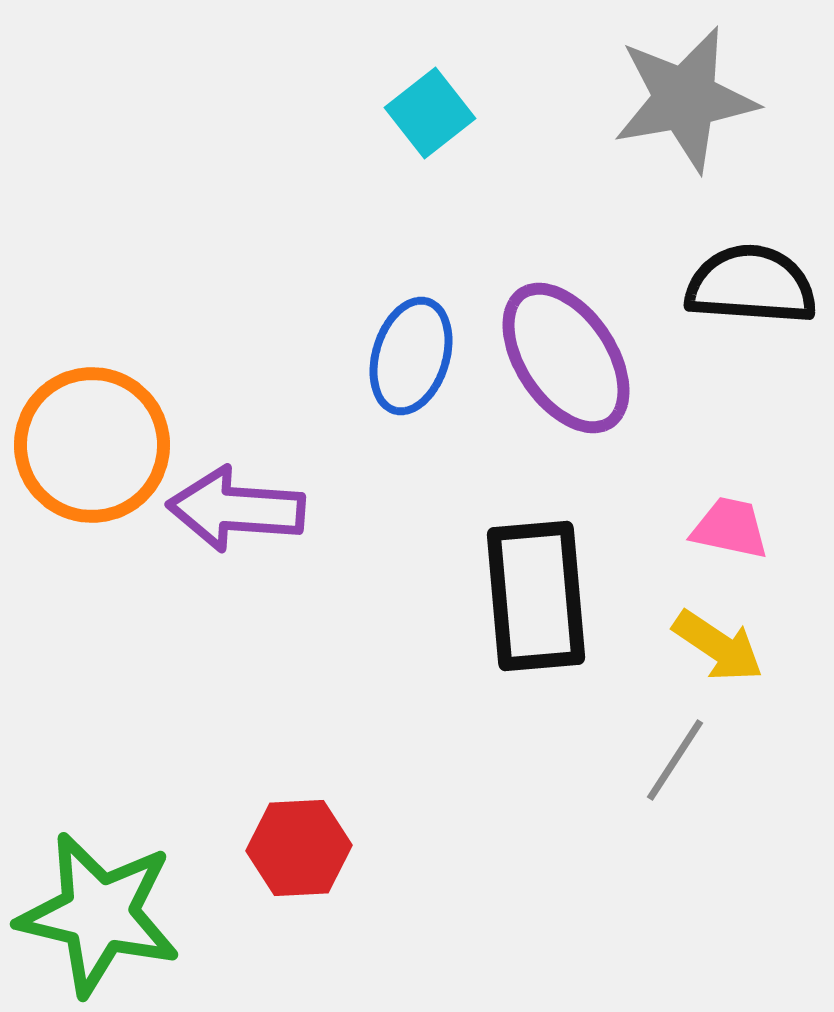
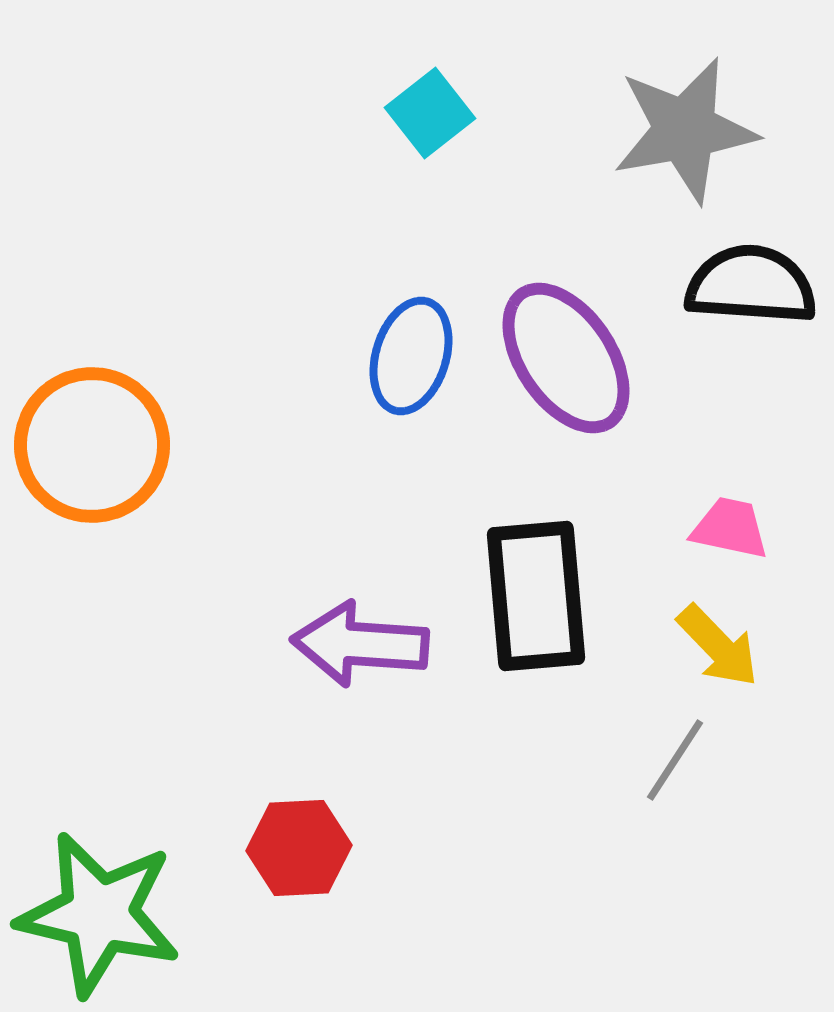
gray star: moved 31 px down
purple arrow: moved 124 px right, 135 px down
yellow arrow: rotated 12 degrees clockwise
